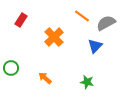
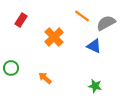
blue triangle: moved 1 px left; rotated 49 degrees counterclockwise
green star: moved 8 px right, 4 px down
